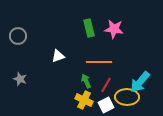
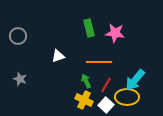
pink star: moved 1 px right, 4 px down
cyan arrow: moved 5 px left, 2 px up
white square: rotated 21 degrees counterclockwise
